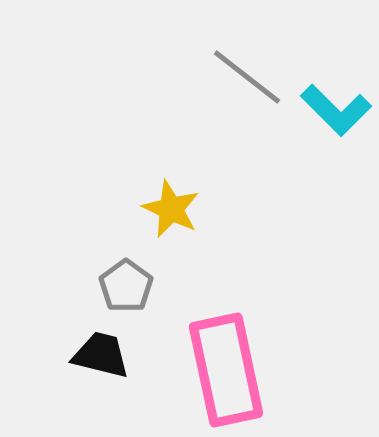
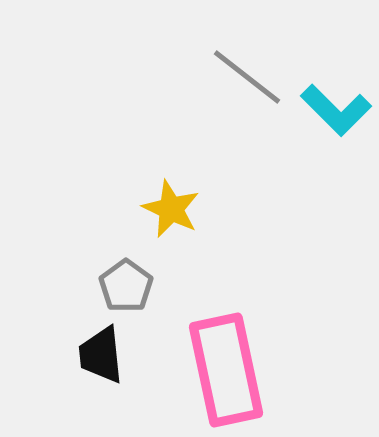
black trapezoid: rotated 110 degrees counterclockwise
